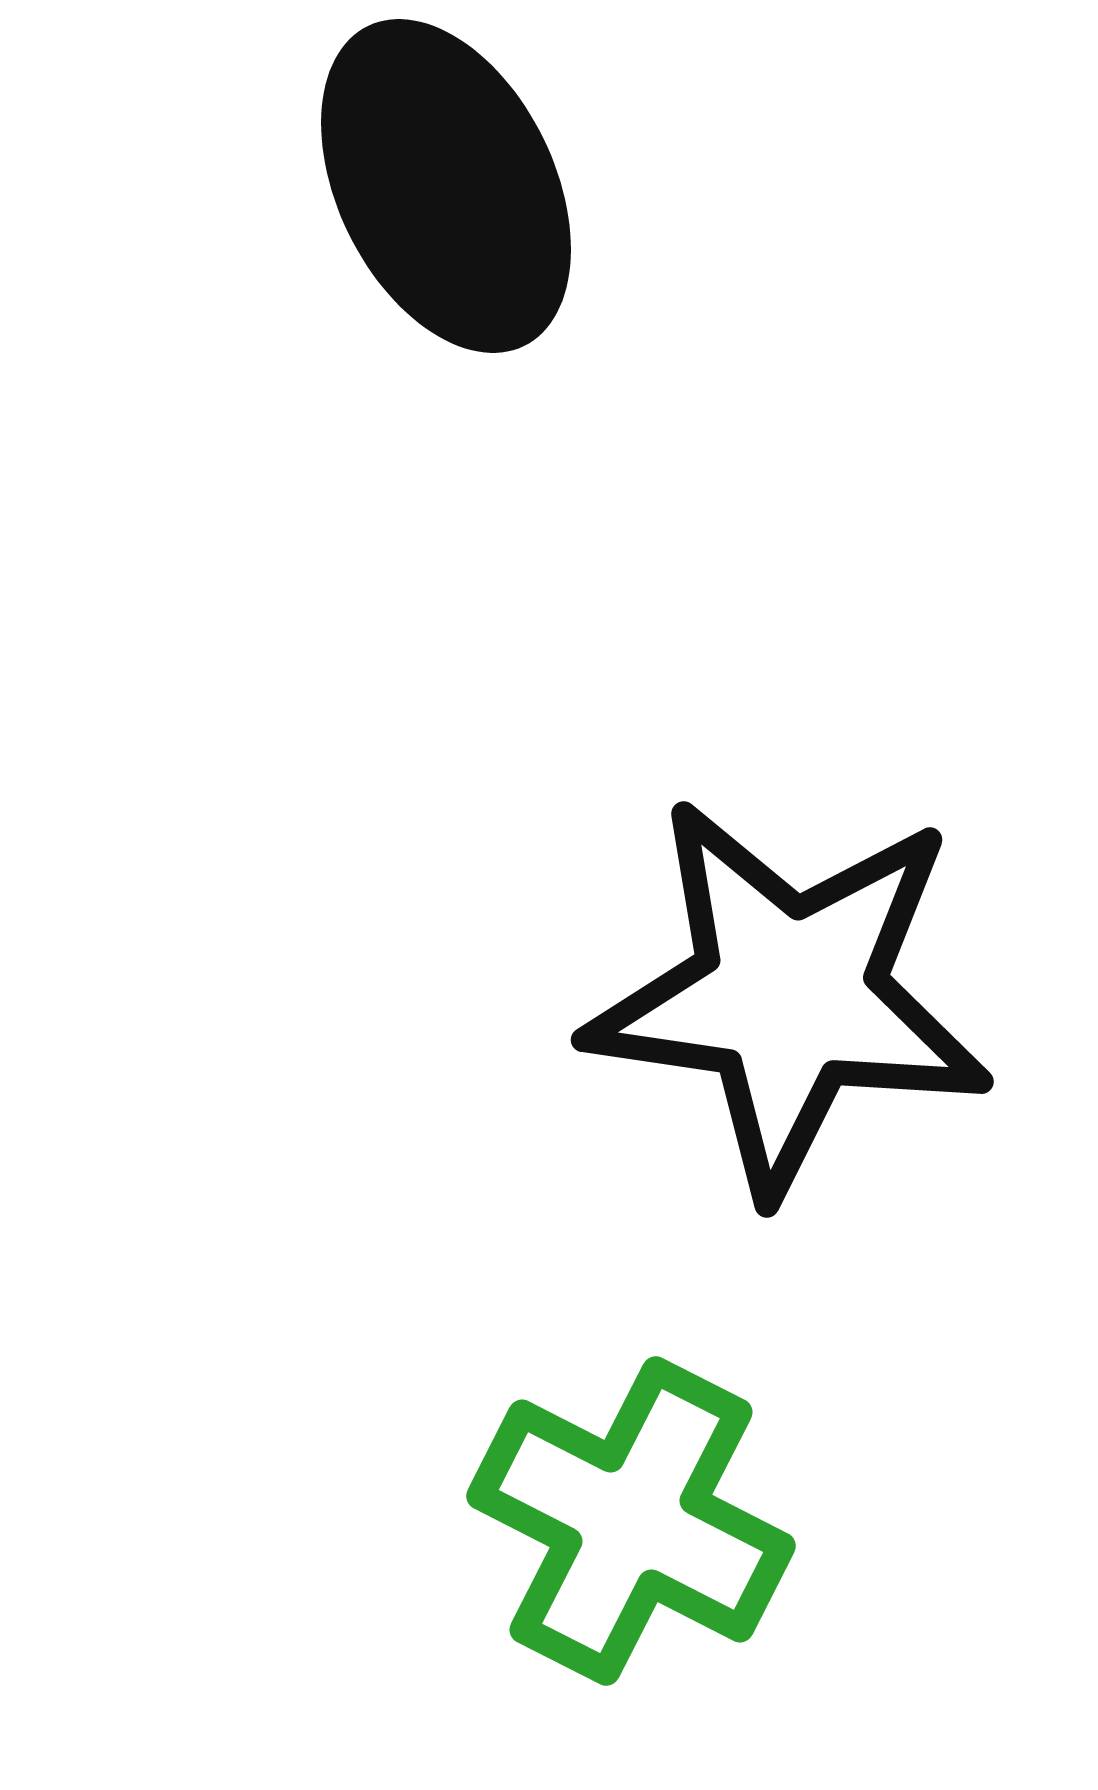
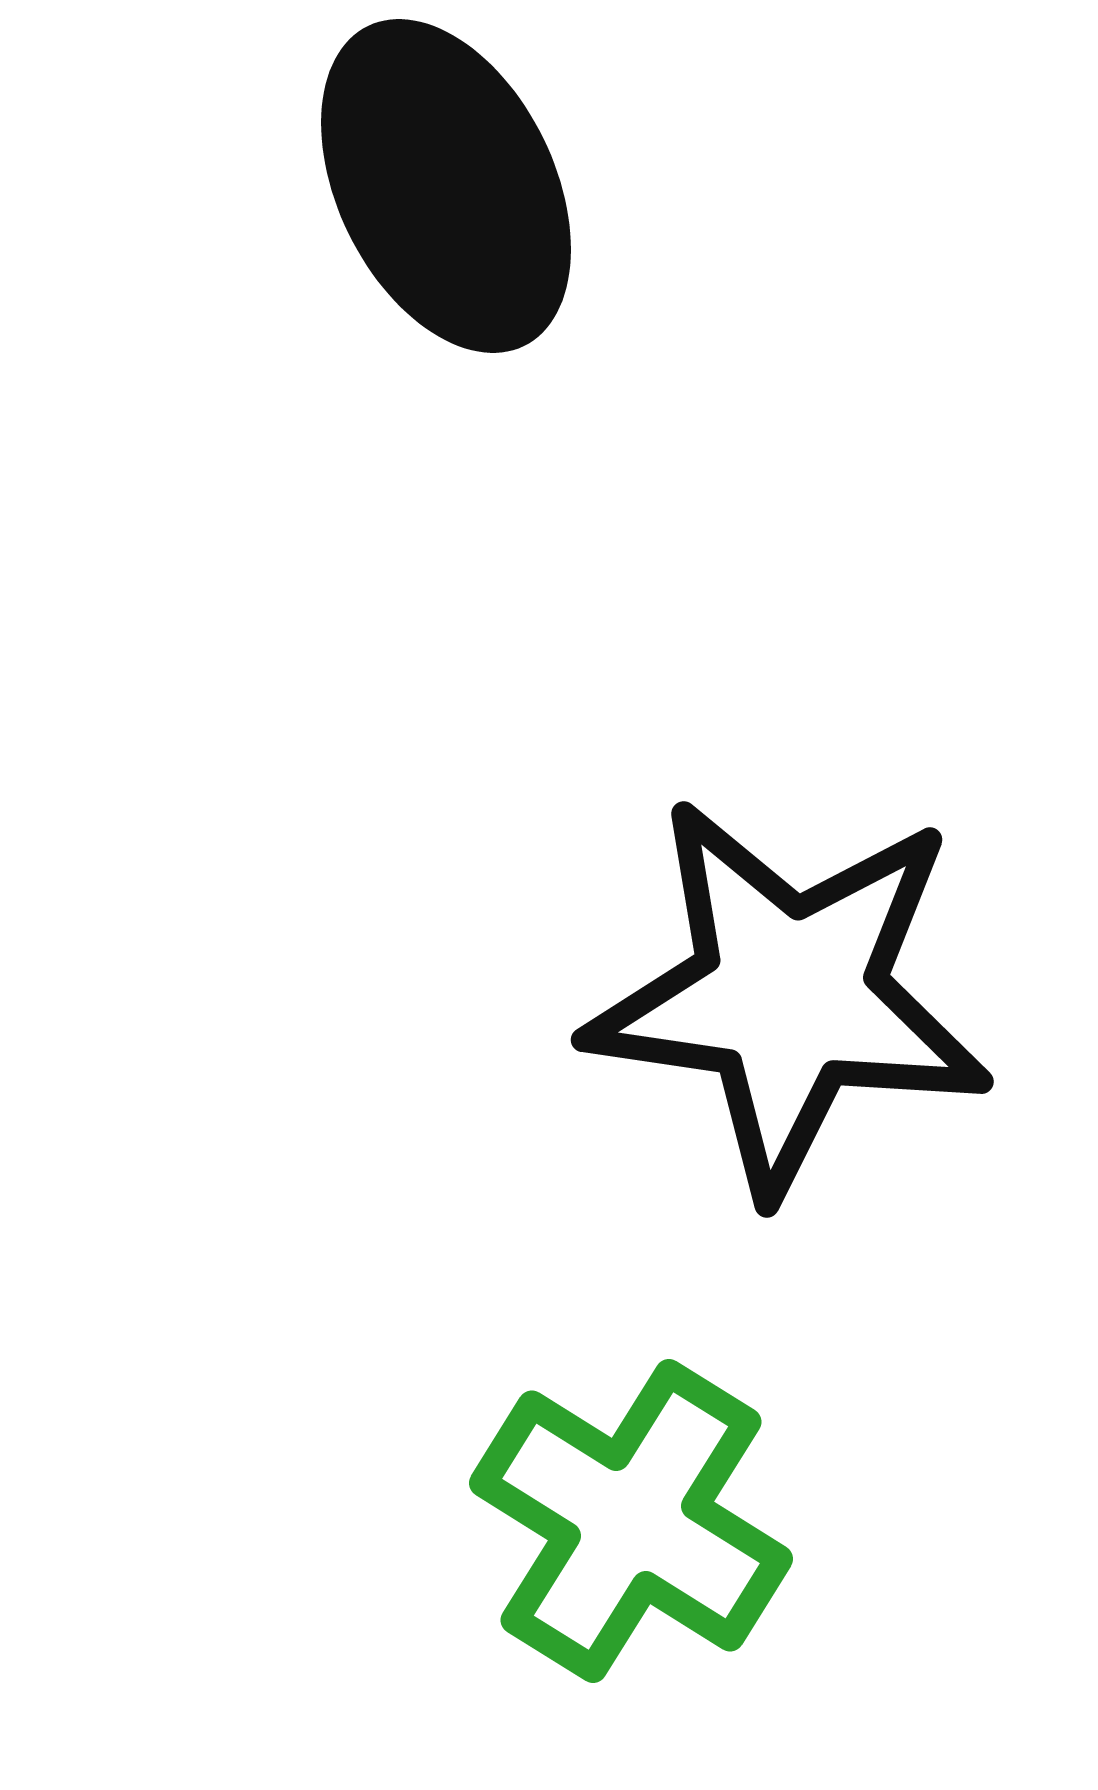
green cross: rotated 5 degrees clockwise
